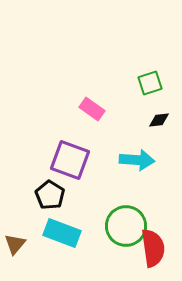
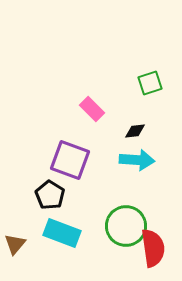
pink rectangle: rotated 10 degrees clockwise
black diamond: moved 24 px left, 11 px down
